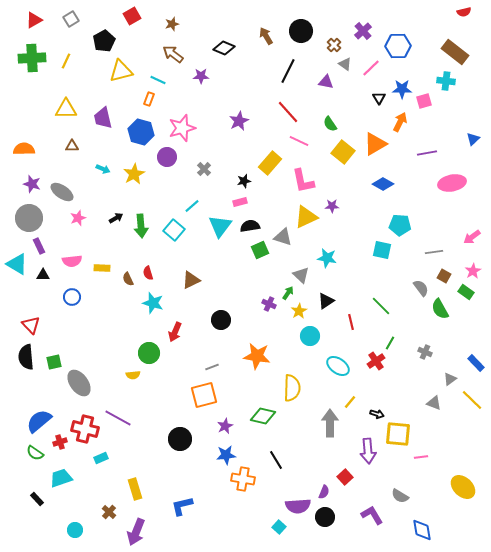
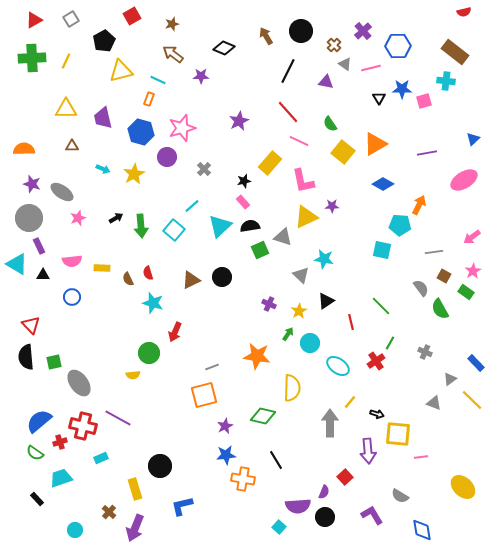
pink line at (371, 68): rotated 30 degrees clockwise
orange arrow at (400, 122): moved 19 px right, 83 px down
pink ellipse at (452, 183): moved 12 px right, 3 px up; rotated 20 degrees counterclockwise
pink rectangle at (240, 202): moved 3 px right; rotated 64 degrees clockwise
cyan triangle at (220, 226): rotated 10 degrees clockwise
cyan star at (327, 258): moved 3 px left, 1 px down
green arrow at (288, 293): moved 41 px down
black circle at (221, 320): moved 1 px right, 43 px up
cyan circle at (310, 336): moved 7 px down
red cross at (85, 429): moved 2 px left, 3 px up
black circle at (180, 439): moved 20 px left, 27 px down
purple arrow at (136, 532): moved 1 px left, 4 px up
